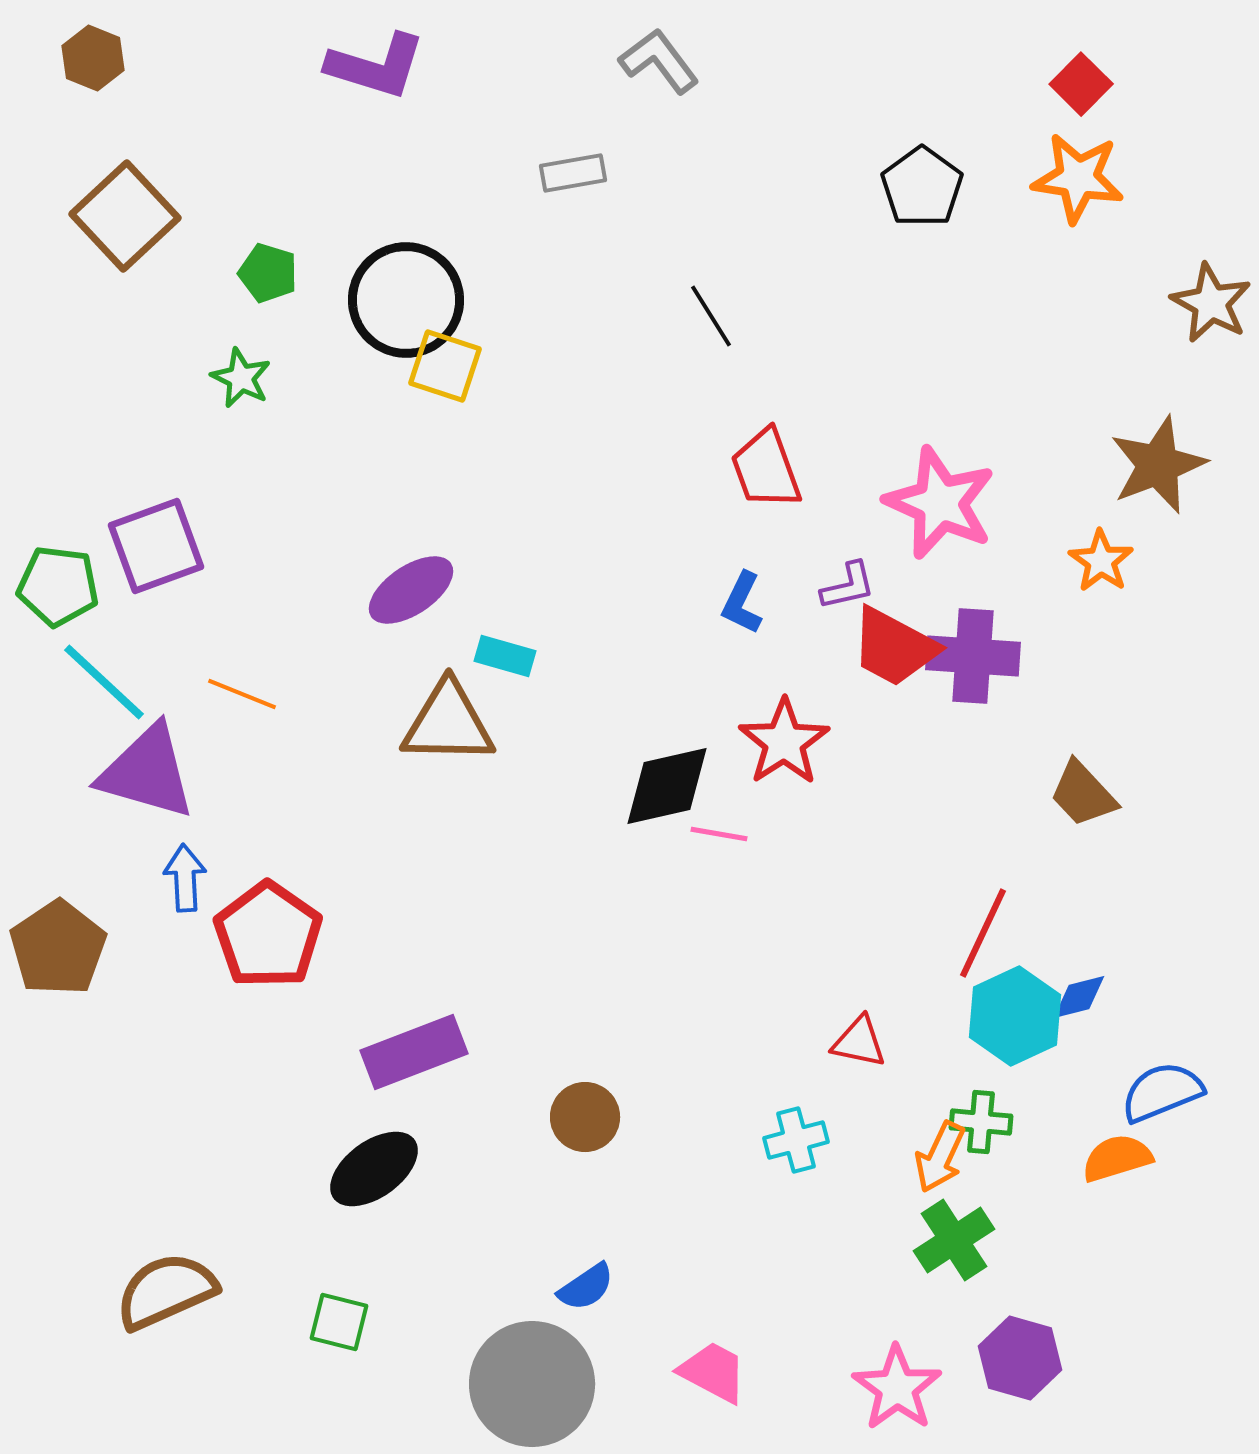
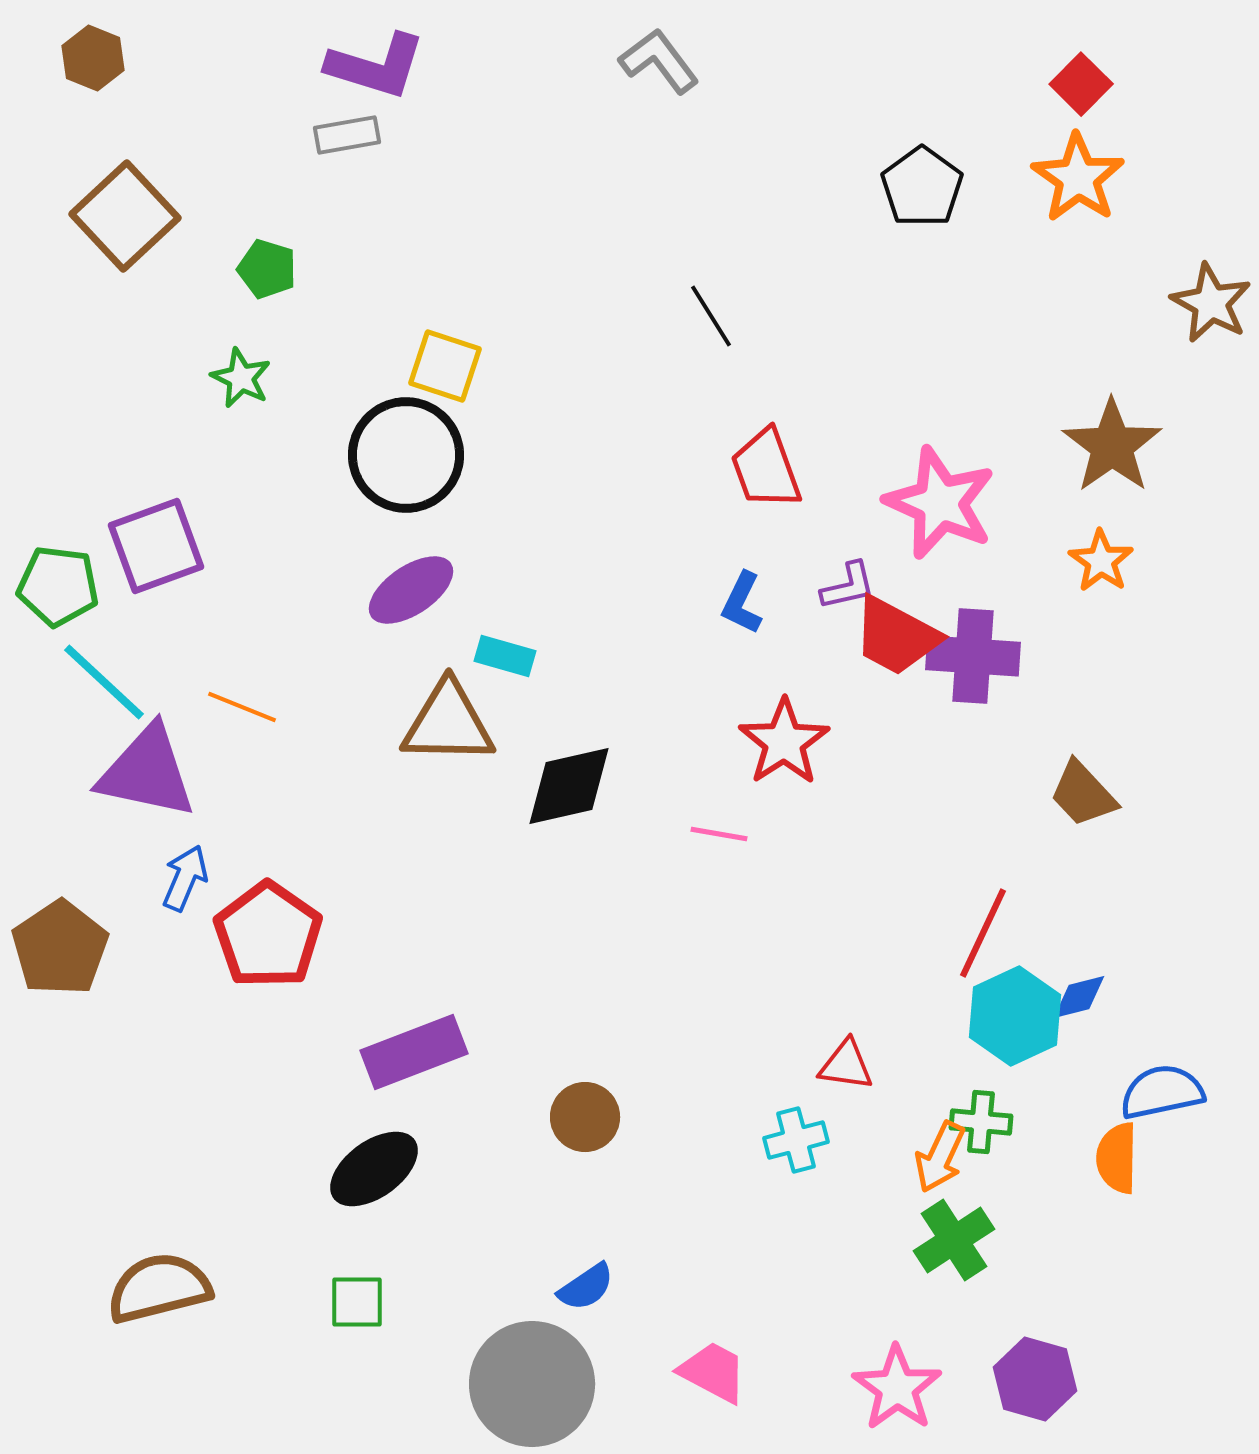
gray rectangle at (573, 173): moved 226 px left, 38 px up
orange star at (1078, 178): rotated 26 degrees clockwise
green pentagon at (268, 273): moved 1 px left, 4 px up
black circle at (406, 300): moved 155 px down
brown star at (1158, 465): moved 46 px left, 19 px up; rotated 14 degrees counterclockwise
red trapezoid at (894, 647): moved 2 px right, 11 px up
orange line at (242, 694): moved 13 px down
purple triangle at (147, 772): rotated 4 degrees counterclockwise
black diamond at (667, 786): moved 98 px left
blue arrow at (185, 878): rotated 26 degrees clockwise
brown pentagon at (58, 948): moved 2 px right
red triangle at (859, 1042): moved 13 px left, 23 px down; rotated 4 degrees counterclockwise
blue semicircle at (1162, 1092): rotated 10 degrees clockwise
orange semicircle at (1117, 1158): rotated 72 degrees counterclockwise
brown semicircle at (166, 1291): moved 7 px left, 3 px up; rotated 10 degrees clockwise
green square at (339, 1322): moved 18 px right, 20 px up; rotated 14 degrees counterclockwise
purple hexagon at (1020, 1358): moved 15 px right, 21 px down
